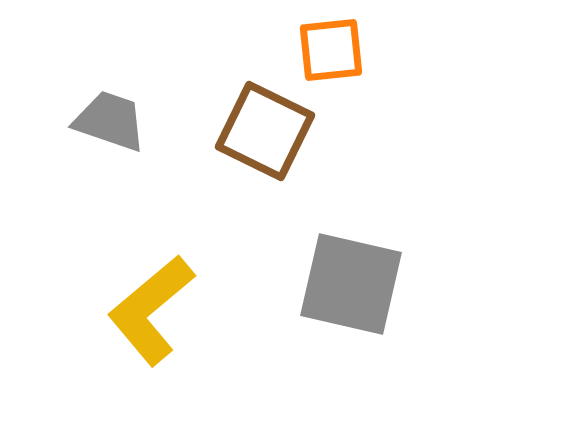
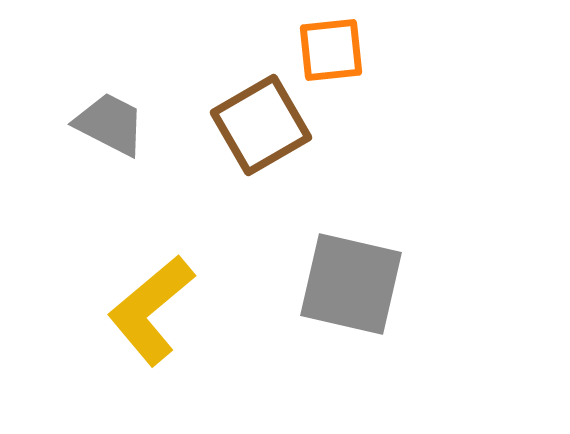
gray trapezoid: moved 3 px down; rotated 8 degrees clockwise
brown square: moved 4 px left, 6 px up; rotated 34 degrees clockwise
